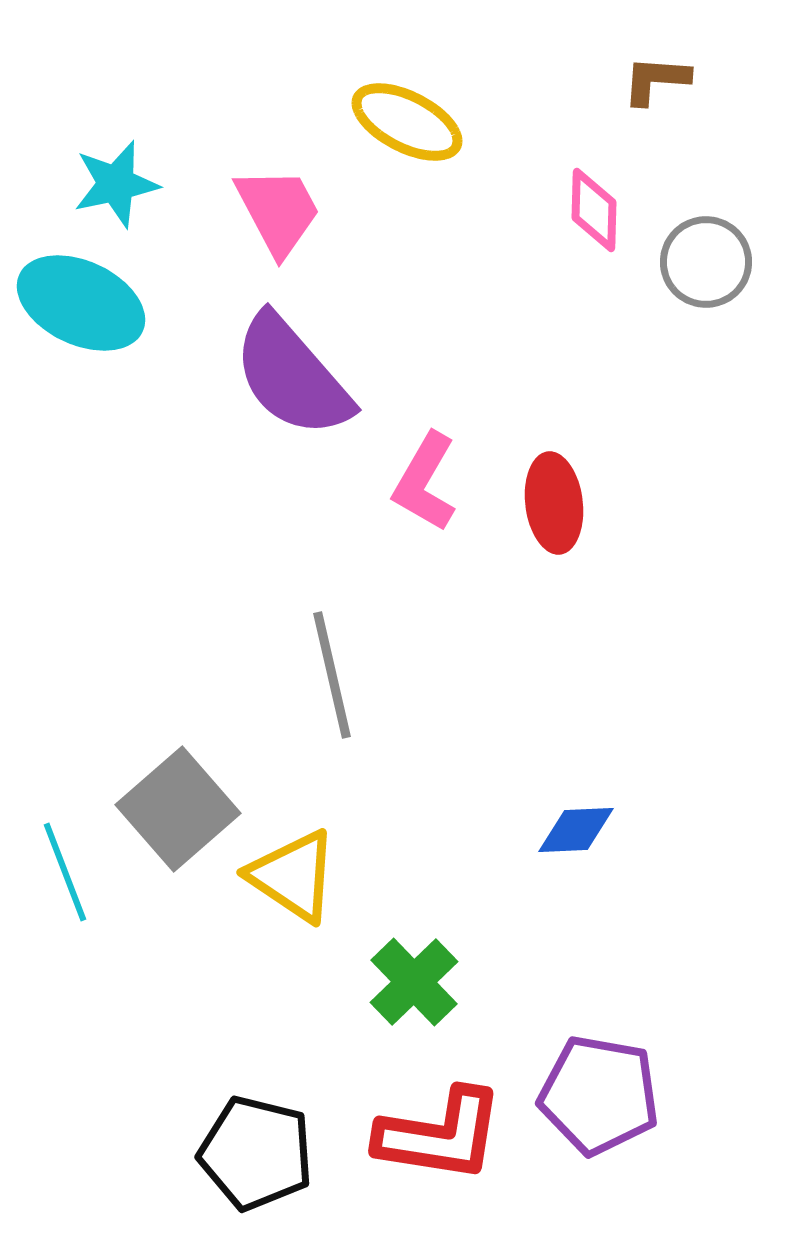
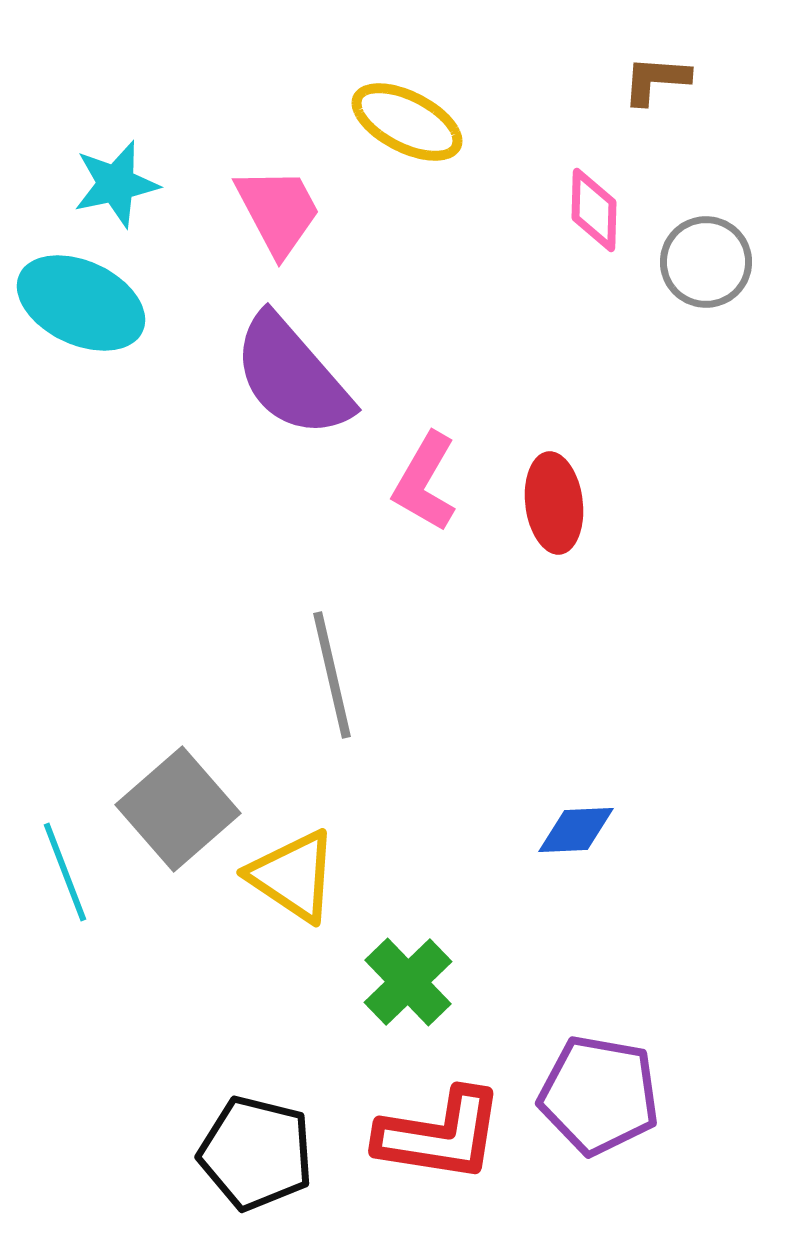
green cross: moved 6 px left
